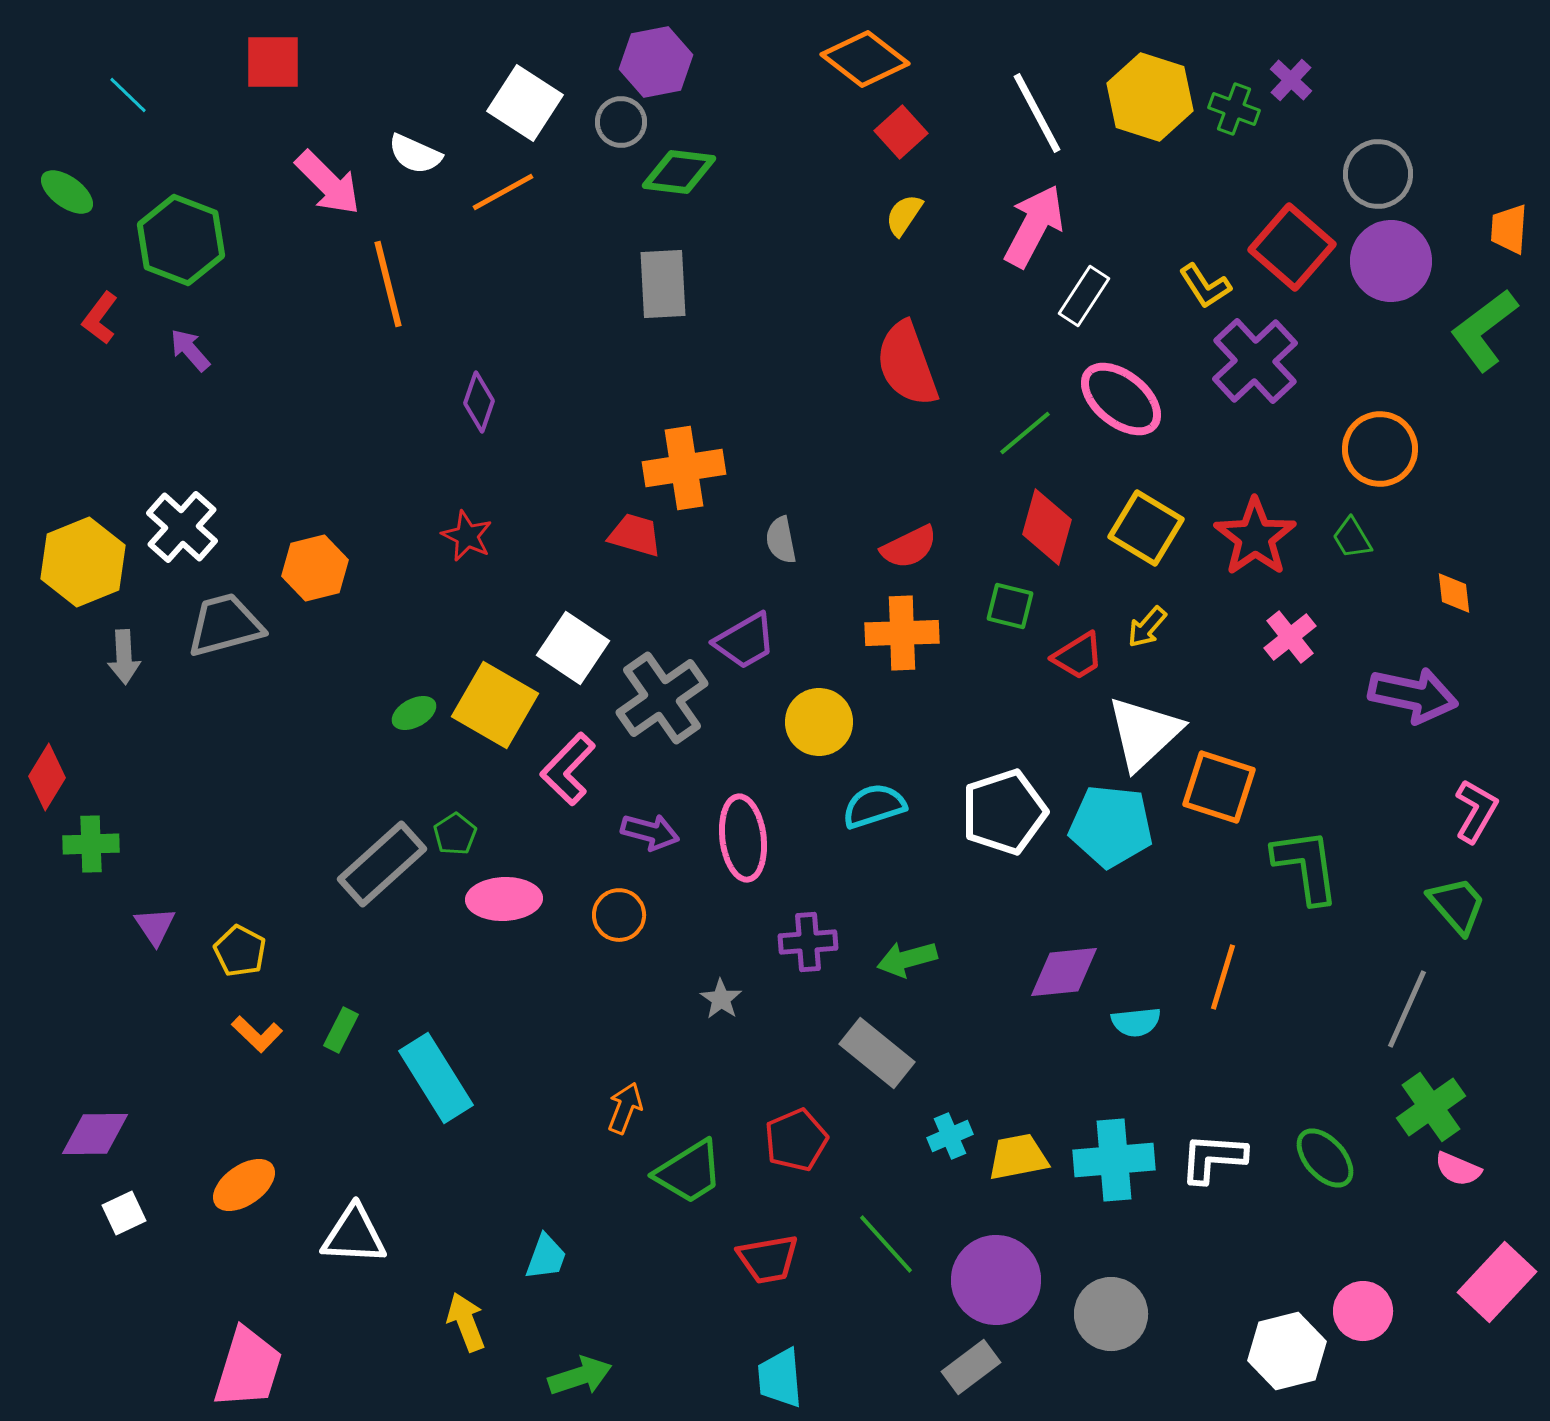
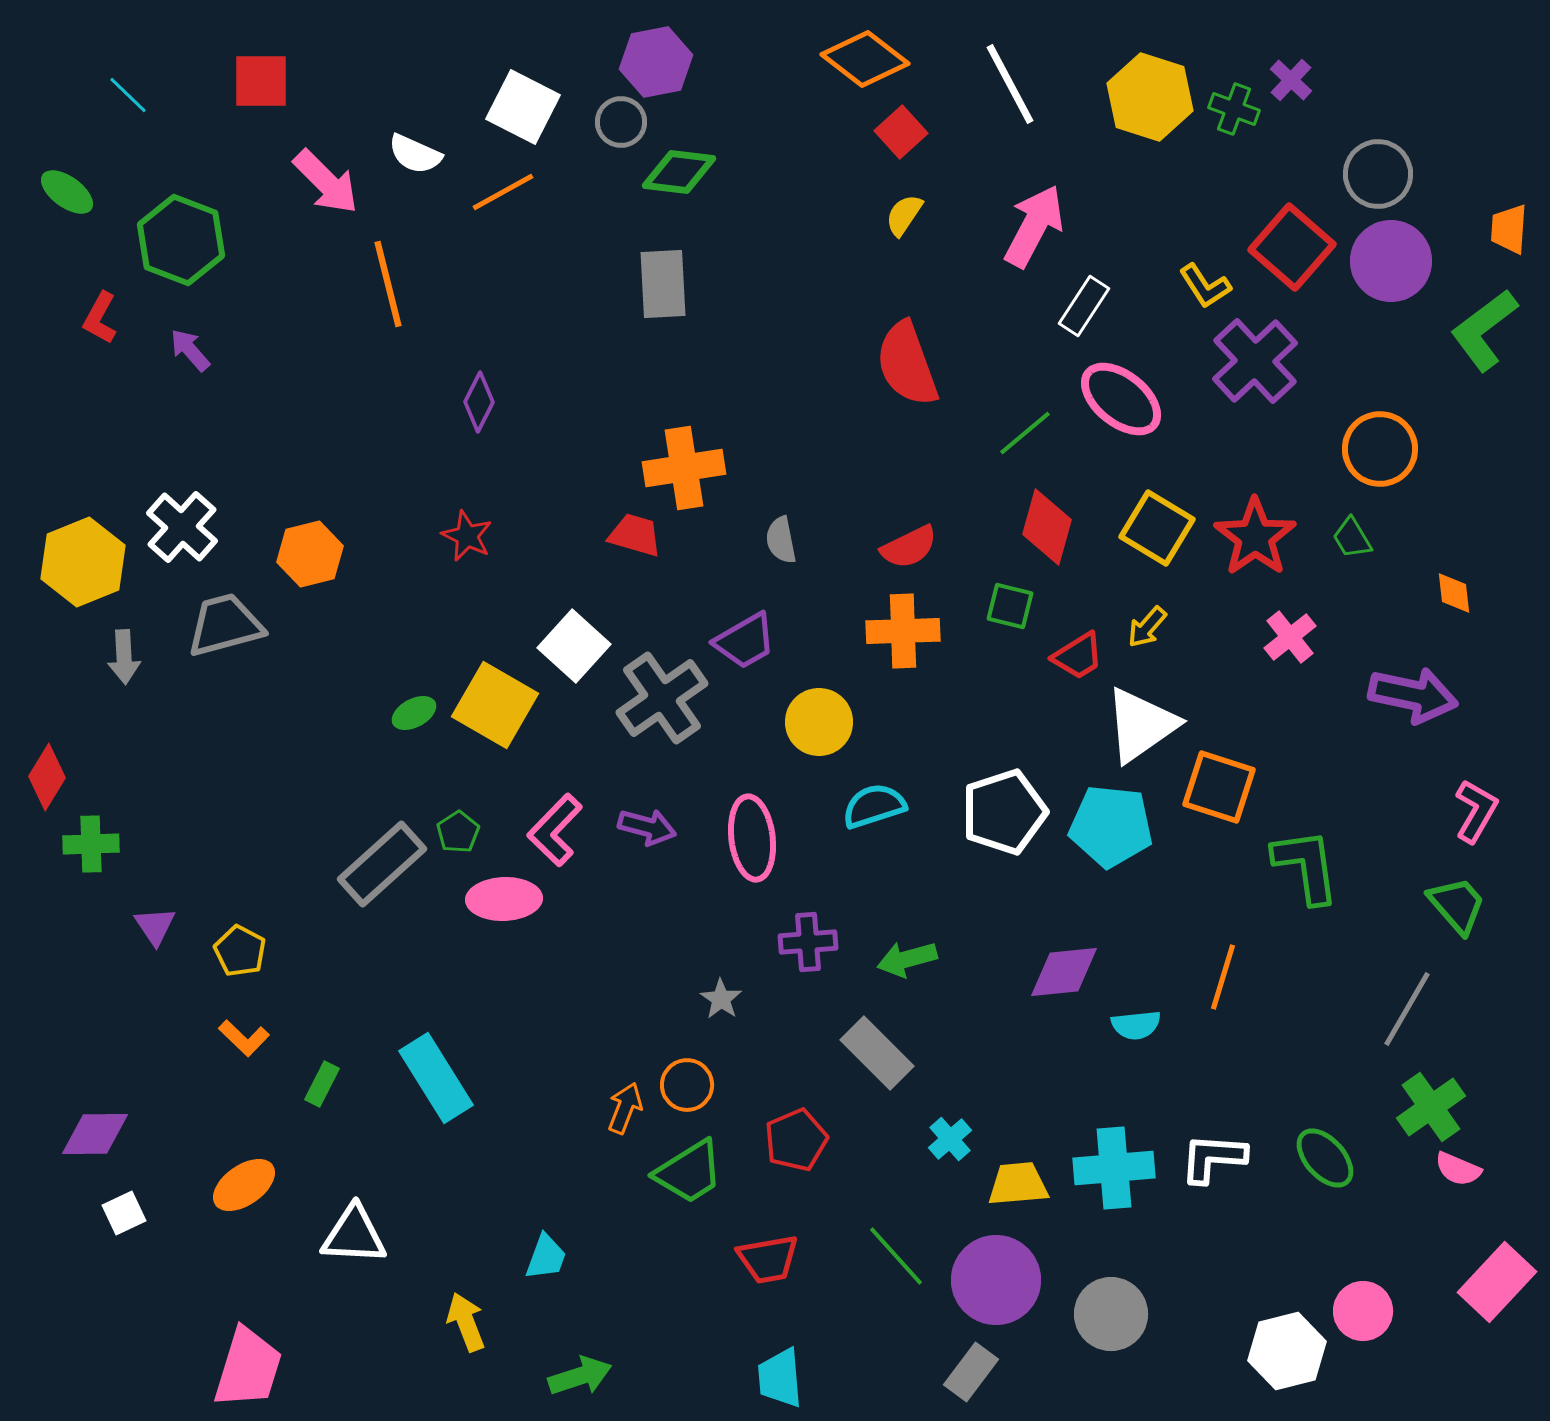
red square at (273, 62): moved 12 px left, 19 px down
white square at (525, 103): moved 2 px left, 4 px down; rotated 6 degrees counterclockwise
white line at (1037, 113): moved 27 px left, 29 px up
pink arrow at (328, 183): moved 2 px left, 1 px up
white rectangle at (1084, 296): moved 10 px down
red L-shape at (100, 318): rotated 8 degrees counterclockwise
purple diamond at (479, 402): rotated 8 degrees clockwise
yellow square at (1146, 528): moved 11 px right
orange hexagon at (315, 568): moved 5 px left, 14 px up
orange cross at (902, 633): moved 1 px right, 2 px up
white square at (573, 648): moved 1 px right, 2 px up; rotated 8 degrees clockwise
white triangle at (1144, 733): moved 3 px left, 8 px up; rotated 8 degrees clockwise
pink L-shape at (568, 769): moved 13 px left, 61 px down
purple arrow at (650, 832): moved 3 px left, 5 px up
green pentagon at (455, 834): moved 3 px right, 2 px up
pink ellipse at (743, 838): moved 9 px right
orange circle at (619, 915): moved 68 px right, 170 px down
gray line at (1407, 1009): rotated 6 degrees clockwise
cyan semicircle at (1136, 1022): moved 3 px down
green rectangle at (341, 1030): moved 19 px left, 54 px down
orange L-shape at (257, 1034): moved 13 px left, 4 px down
gray rectangle at (877, 1053): rotated 6 degrees clockwise
cyan cross at (950, 1136): moved 3 px down; rotated 18 degrees counterclockwise
yellow trapezoid at (1018, 1157): moved 27 px down; rotated 6 degrees clockwise
cyan cross at (1114, 1160): moved 8 px down
green line at (886, 1244): moved 10 px right, 12 px down
gray rectangle at (971, 1367): moved 5 px down; rotated 16 degrees counterclockwise
